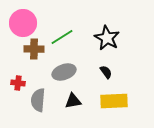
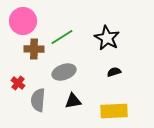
pink circle: moved 2 px up
black semicircle: moved 8 px right; rotated 72 degrees counterclockwise
red cross: rotated 32 degrees clockwise
yellow rectangle: moved 10 px down
